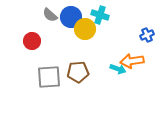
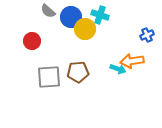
gray semicircle: moved 2 px left, 4 px up
